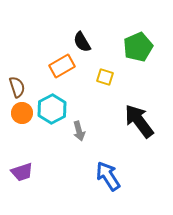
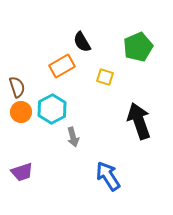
orange circle: moved 1 px left, 1 px up
black arrow: rotated 18 degrees clockwise
gray arrow: moved 6 px left, 6 px down
